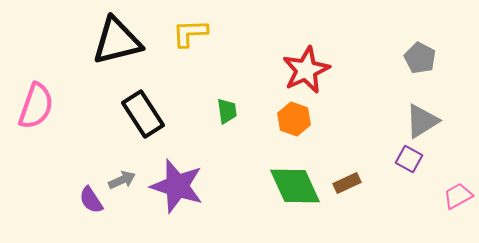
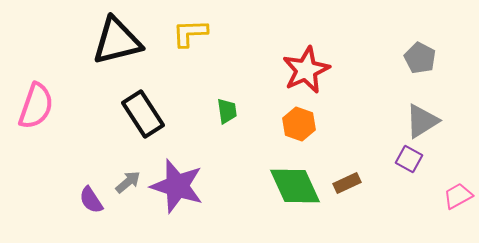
orange hexagon: moved 5 px right, 5 px down
gray arrow: moved 6 px right, 2 px down; rotated 16 degrees counterclockwise
